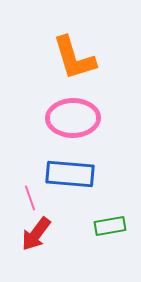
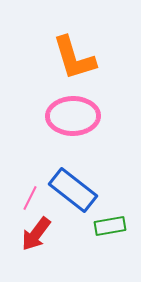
pink ellipse: moved 2 px up
blue rectangle: moved 3 px right, 16 px down; rotated 33 degrees clockwise
pink line: rotated 45 degrees clockwise
